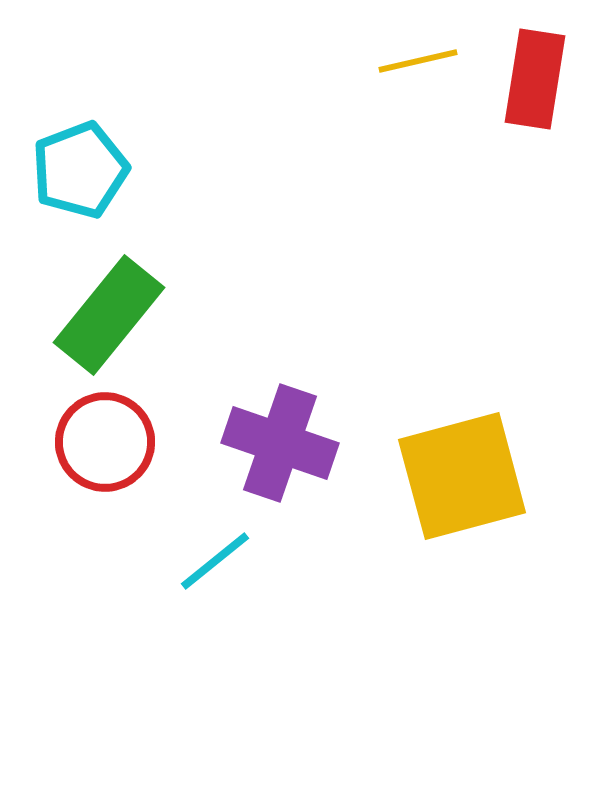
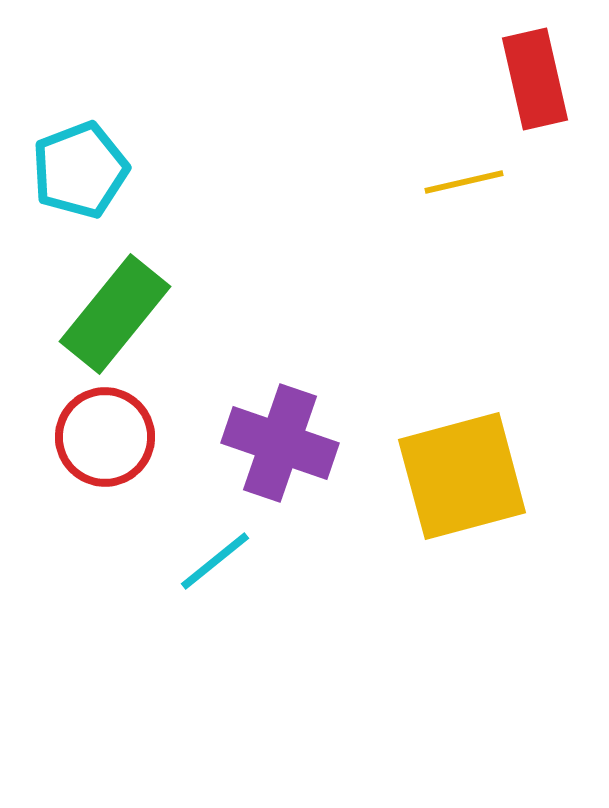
yellow line: moved 46 px right, 121 px down
red rectangle: rotated 22 degrees counterclockwise
green rectangle: moved 6 px right, 1 px up
red circle: moved 5 px up
